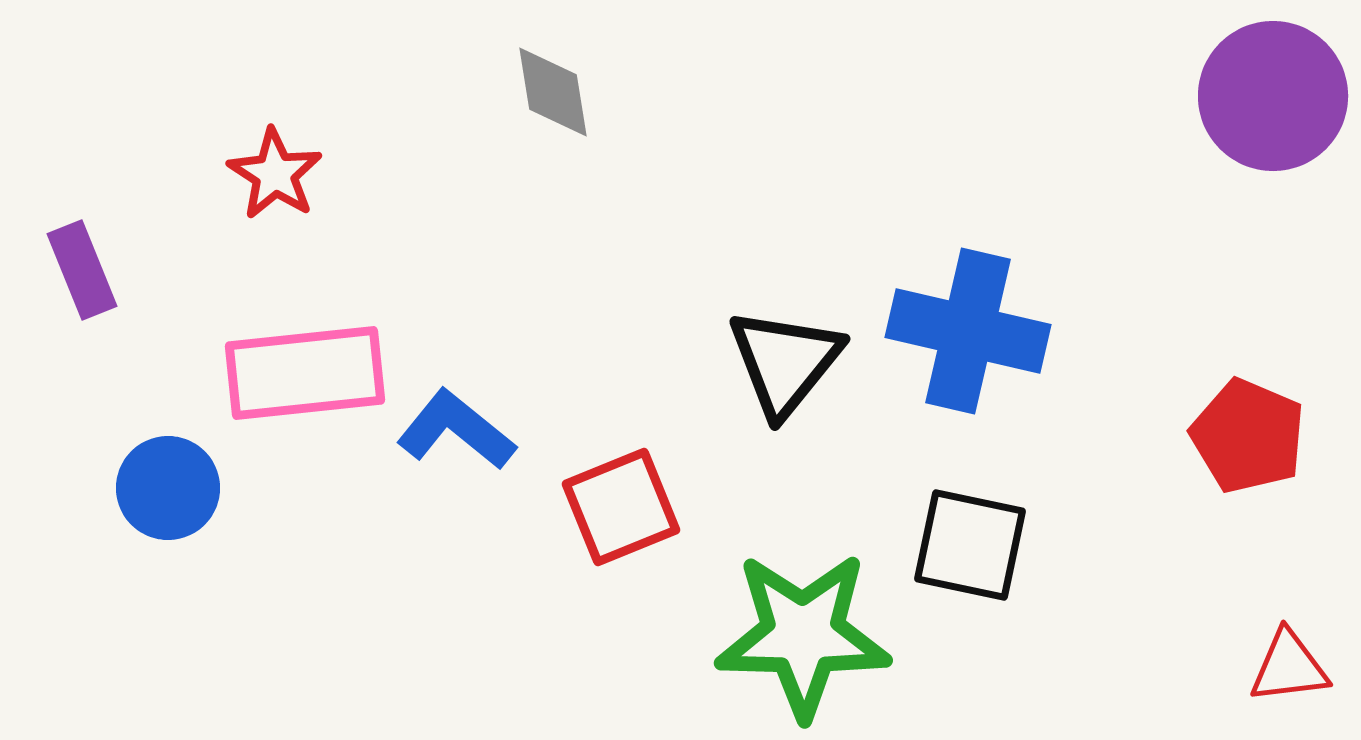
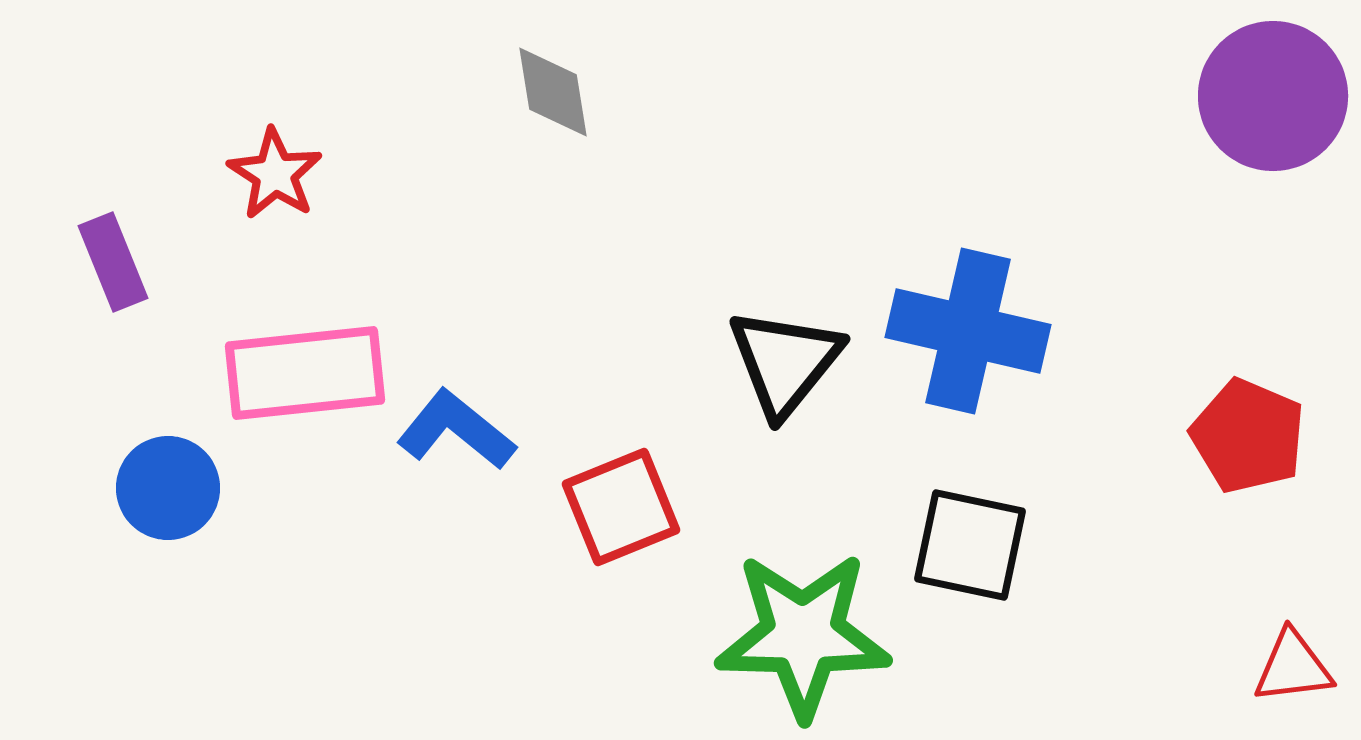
purple rectangle: moved 31 px right, 8 px up
red triangle: moved 4 px right
